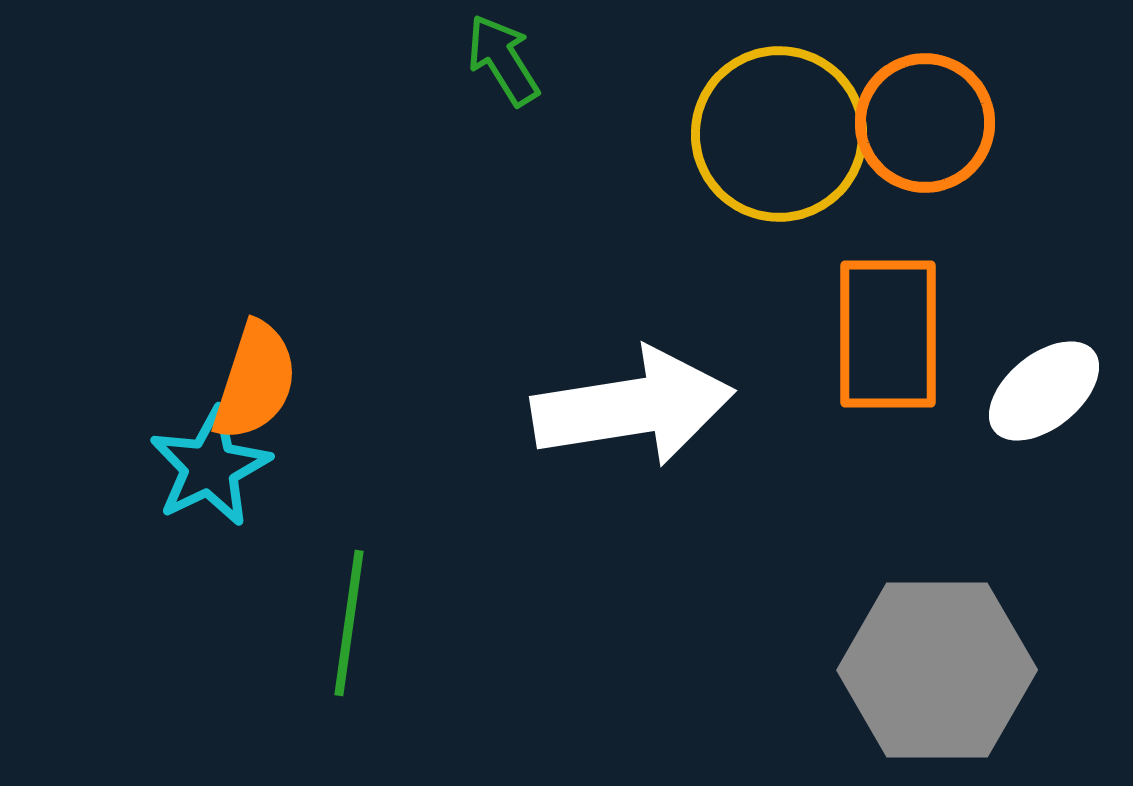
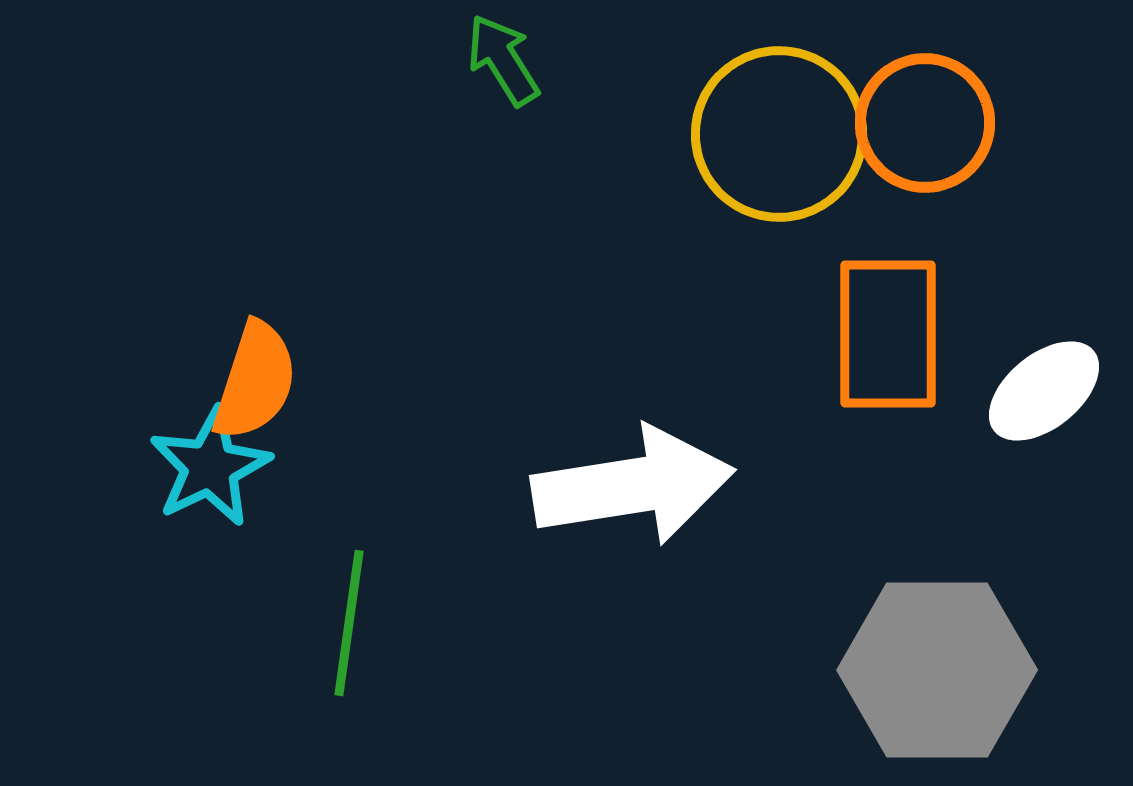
white arrow: moved 79 px down
